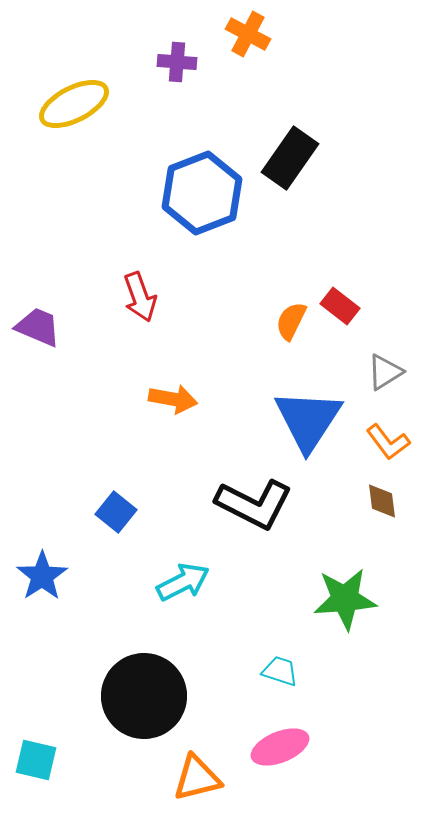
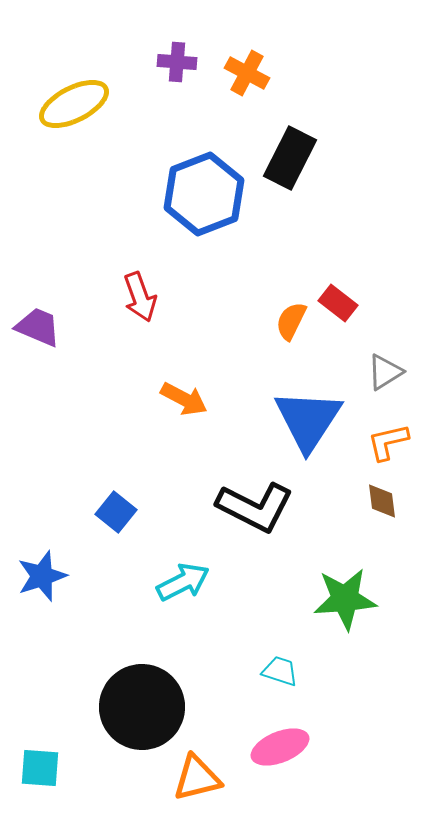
orange cross: moved 1 px left, 39 px down
black rectangle: rotated 8 degrees counterclockwise
blue hexagon: moved 2 px right, 1 px down
red rectangle: moved 2 px left, 3 px up
orange arrow: moved 11 px right; rotated 18 degrees clockwise
orange L-shape: rotated 114 degrees clockwise
black L-shape: moved 1 px right, 3 px down
blue star: rotated 15 degrees clockwise
black circle: moved 2 px left, 11 px down
cyan square: moved 4 px right, 8 px down; rotated 9 degrees counterclockwise
